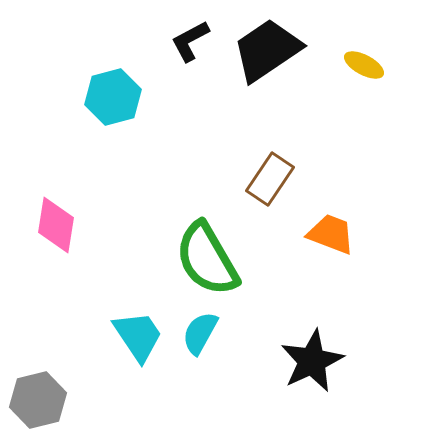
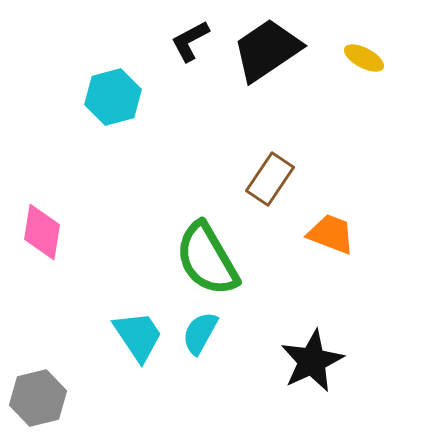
yellow ellipse: moved 7 px up
pink diamond: moved 14 px left, 7 px down
gray hexagon: moved 2 px up
